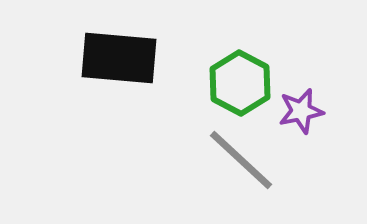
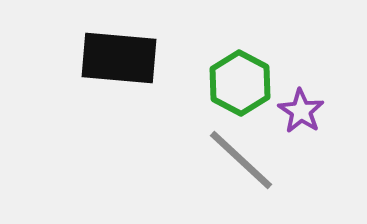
purple star: rotated 27 degrees counterclockwise
